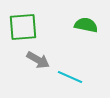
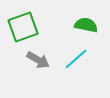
green square: rotated 16 degrees counterclockwise
cyan line: moved 6 px right, 18 px up; rotated 65 degrees counterclockwise
